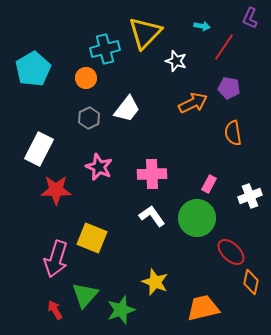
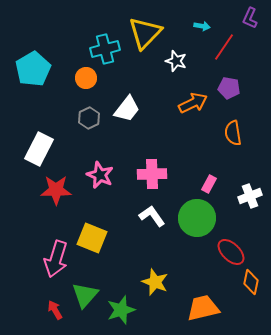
pink star: moved 1 px right, 8 px down
